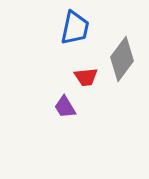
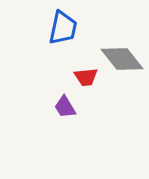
blue trapezoid: moved 12 px left
gray diamond: rotated 75 degrees counterclockwise
